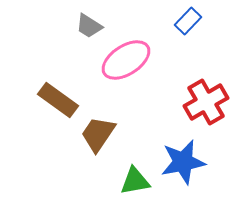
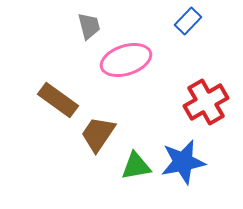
gray trapezoid: rotated 136 degrees counterclockwise
pink ellipse: rotated 15 degrees clockwise
green triangle: moved 1 px right, 15 px up
